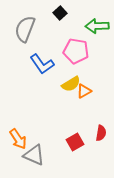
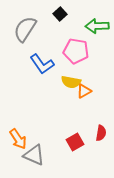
black square: moved 1 px down
gray semicircle: rotated 12 degrees clockwise
yellow semicircle: moved 2 px up; rotated 42 degrees clockwise
